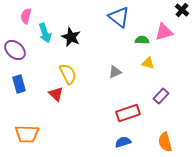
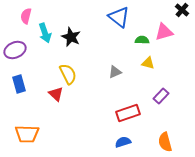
purple ellipse: rotated 65 degrees counterclockwise
